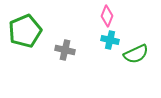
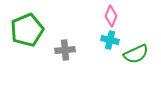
pink diamond: moved 4 px right
green pentagon: moved 2 px right, 1 px up
gray cross: rotated 18 degrees counterclockwise
